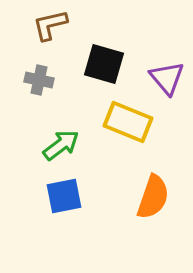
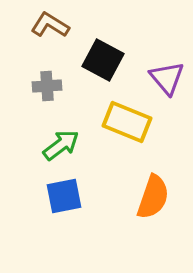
brown L-shape: rotated 45 degrees clockwise
black square: moved 1 px left, 4 px up; rotated 12 degrees clockwise
gray cross: moved 8 px right, 6 px down; rotated 16 degrees counterclockwise
yellow rectangle: moved 1 px left
